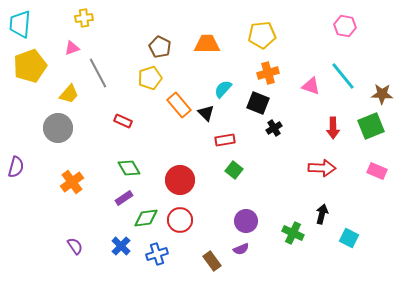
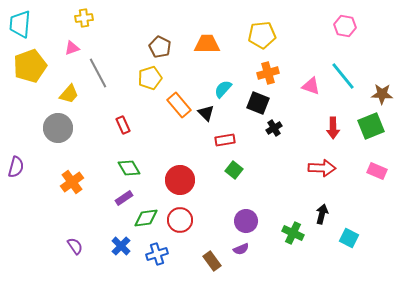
red rectangle at (123, 121): moved 4 px down; rotated 42 degrees clockwise
